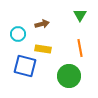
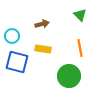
green triangle: rotated 16 degrees counterclockwise
cyan circle: moved 6 px left, 2 px down
blue square: moved 8 px left, 4 px up
